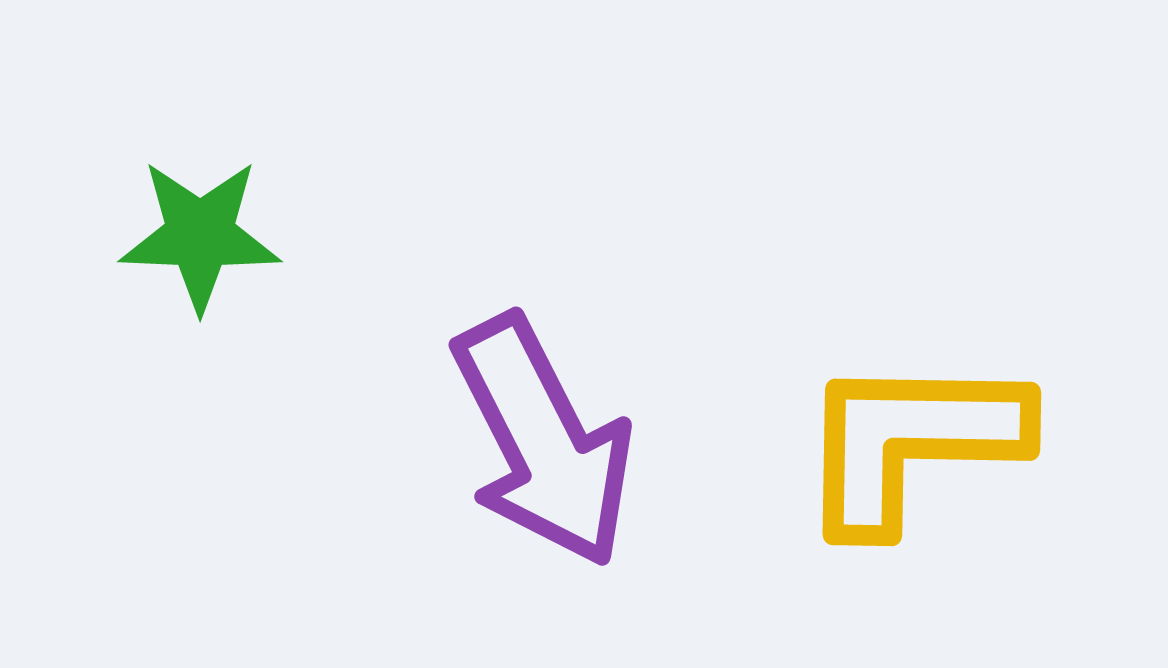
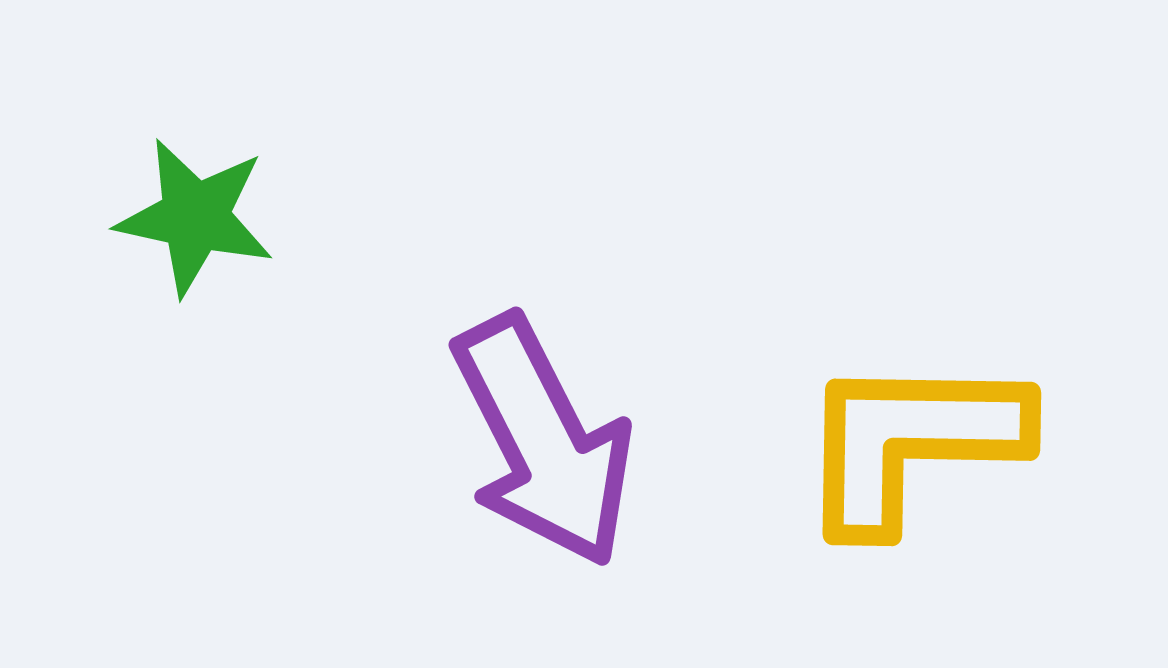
green star: moved 5 px left, 18 px up; rotated 10 degrees clockwise
